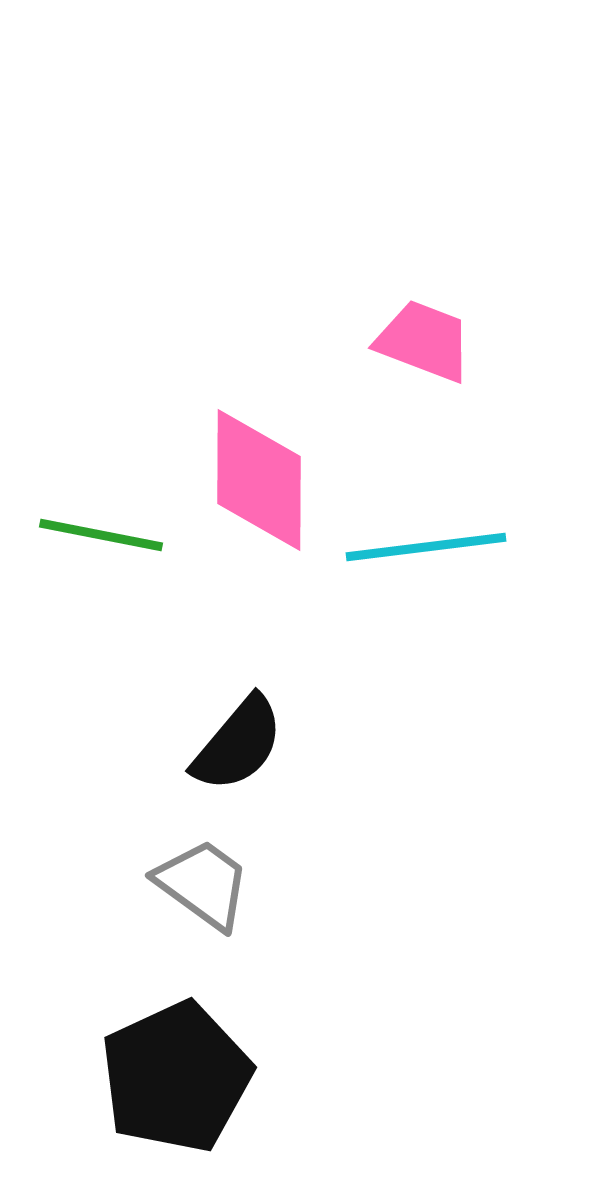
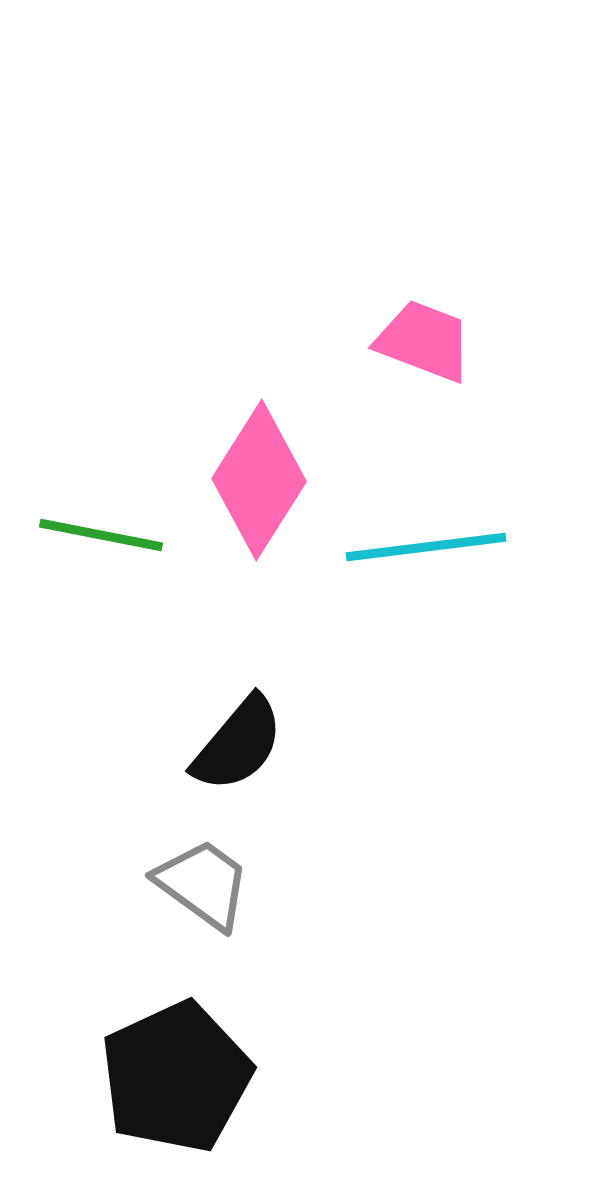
pink diamond: rotated 32 degrees clockwise
